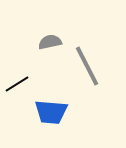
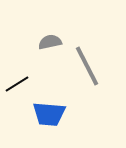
blue trapezoid: moved 2 px left, 2 px down
